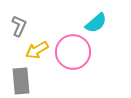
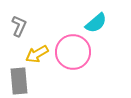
yellow arrow: moved 4 px down
gray rectangle: moved 2 px left
